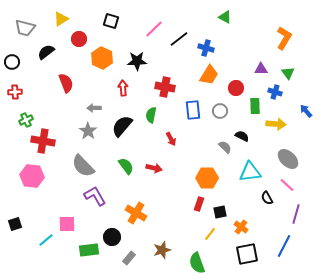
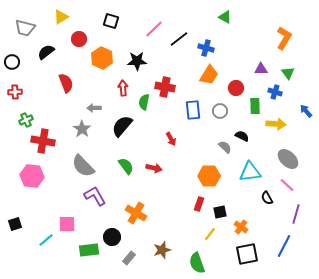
yellow triangle at (61, 19): moved 2 px up
green semicircle at (151, 115): moved 7 px left, 13 px up
gray star at (88, 131): moved 6 px left, 2 px up
orange hexagon at (207, 178): moved 2 px right, 2 px up
